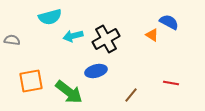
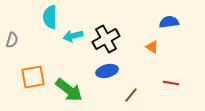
cyan semicircle: rotated 105 degrees clockwise
blue semicircle: rotated 36 degrees counterclockwise
orange triangle: moved 12 px down
gray semicircle: rotated 98 degrees clockwise
blue ellipse: moved 11 px right
orange square: moved 2 px right, 4 px up
green arrow: moved 2 px up
